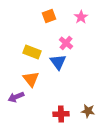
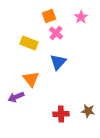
pink cross: moved 10 px left, 10 px up
yellow rectangle: moved 3 px left, 9 px up
blue triangle: rotated 18 degrees clockwise
